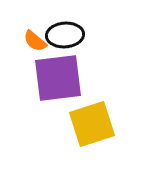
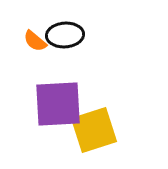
purple square: moved 26 px down; rotated 4 degrees clockwise
yellow square: moved 2 px right, 6 px down
